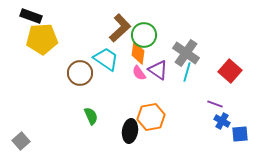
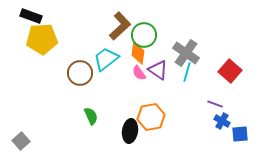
brown L-shape: moved 2 px up
cyan trapezoid: rotated 72 degrees counterclockwise
